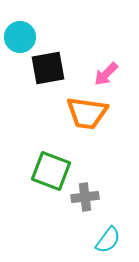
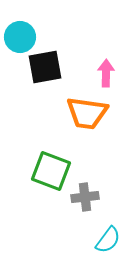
black square: moved 3 px left, 1 px up
pink arrow: moved 1 px up; rotated 136 degrees clockwise
